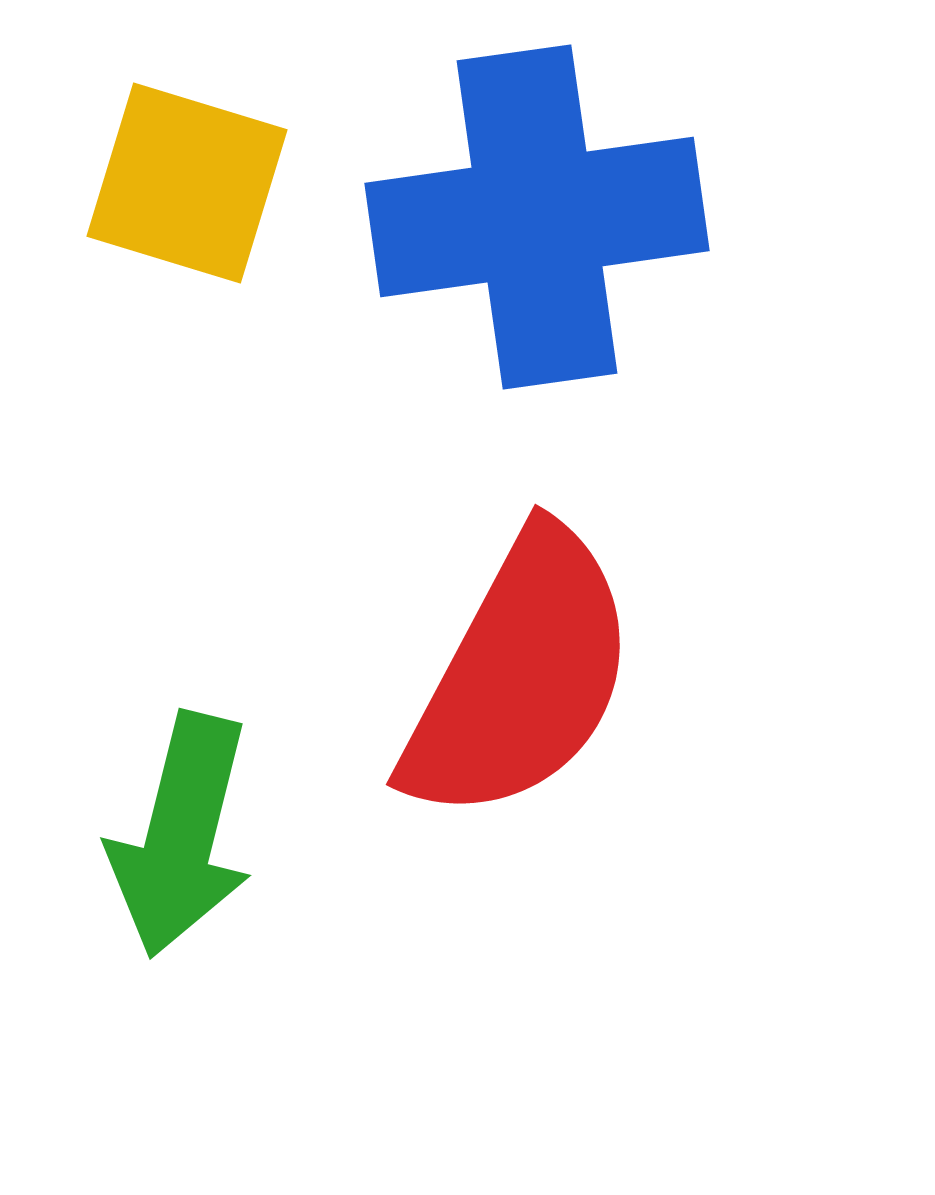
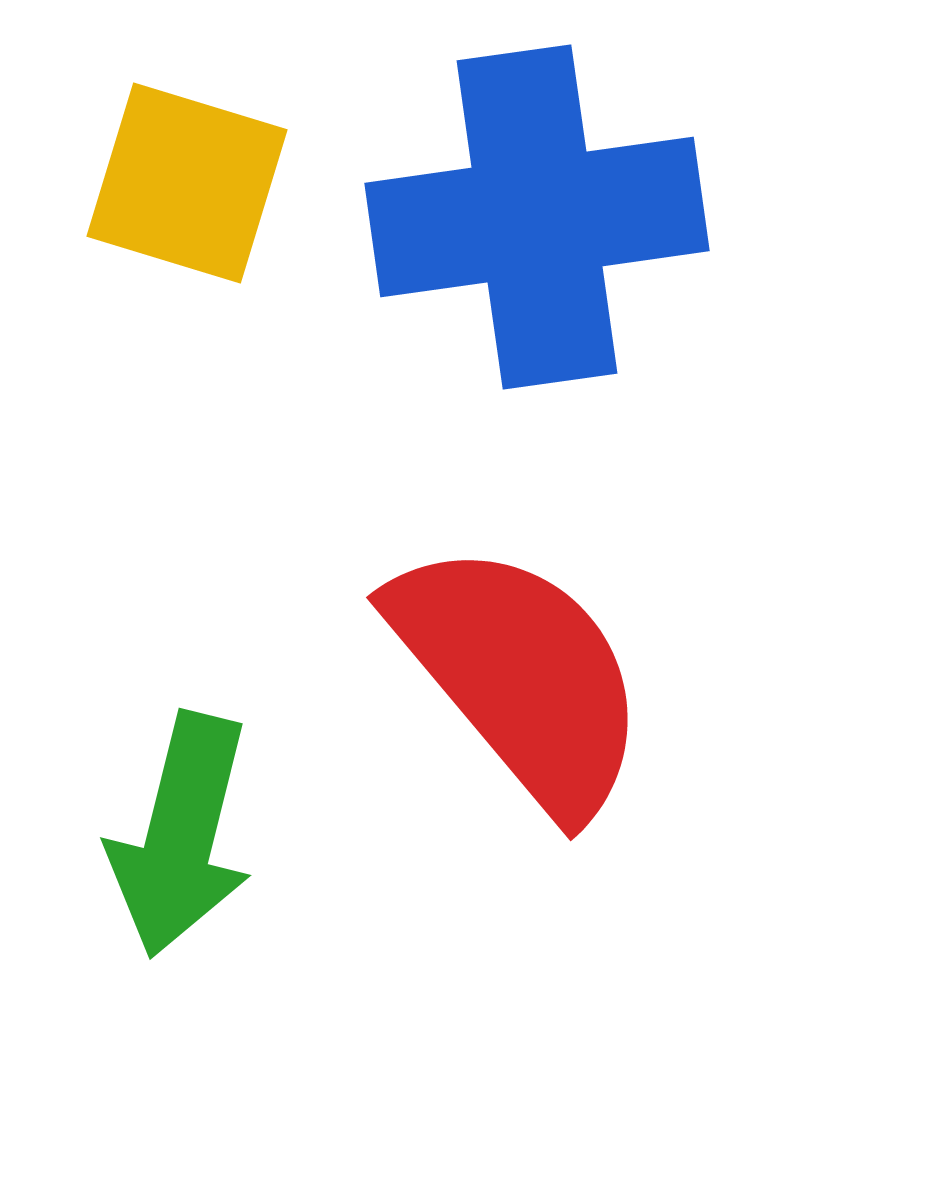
red semicircle: rotated 68 degrees counterclockwise
